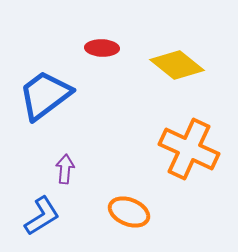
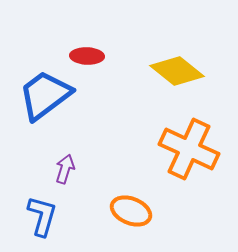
red ellipse: moved 15 px left, 8 px down
yellow diamond: moved 6 px down
purple arrow: rotated 12 degrees clockwise
orange ellipse: moved 2 px right, 1 px up
blue L-shape: rotated 42 degrees counterclockwise
